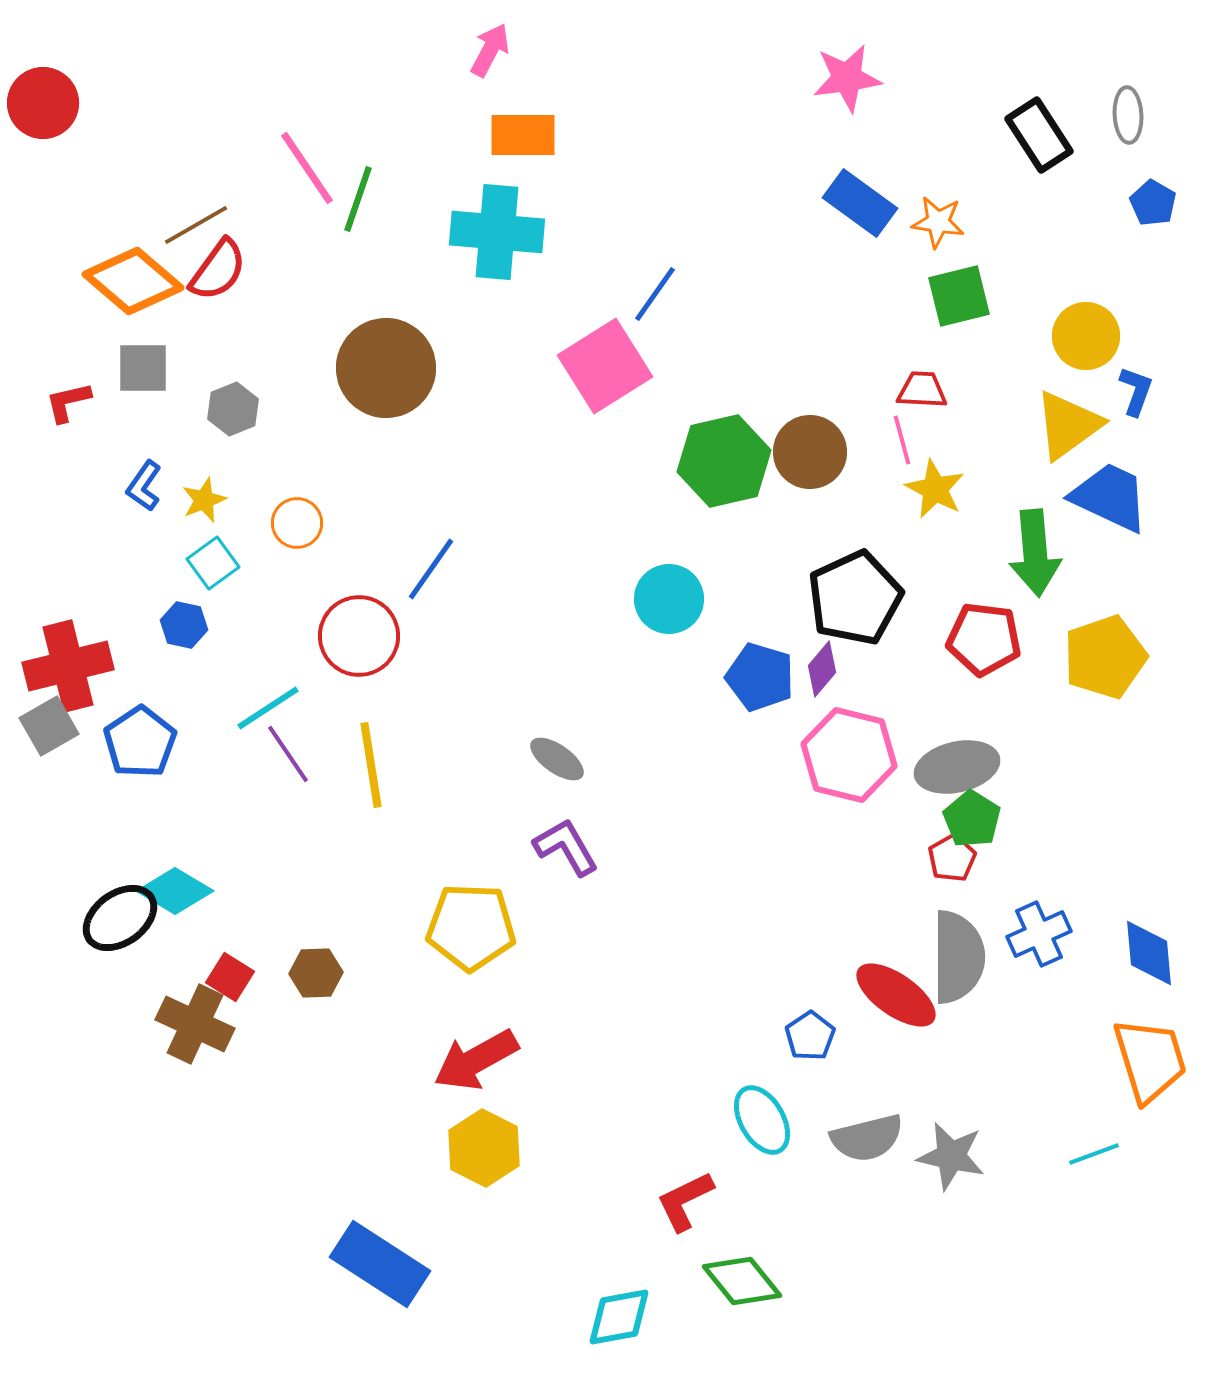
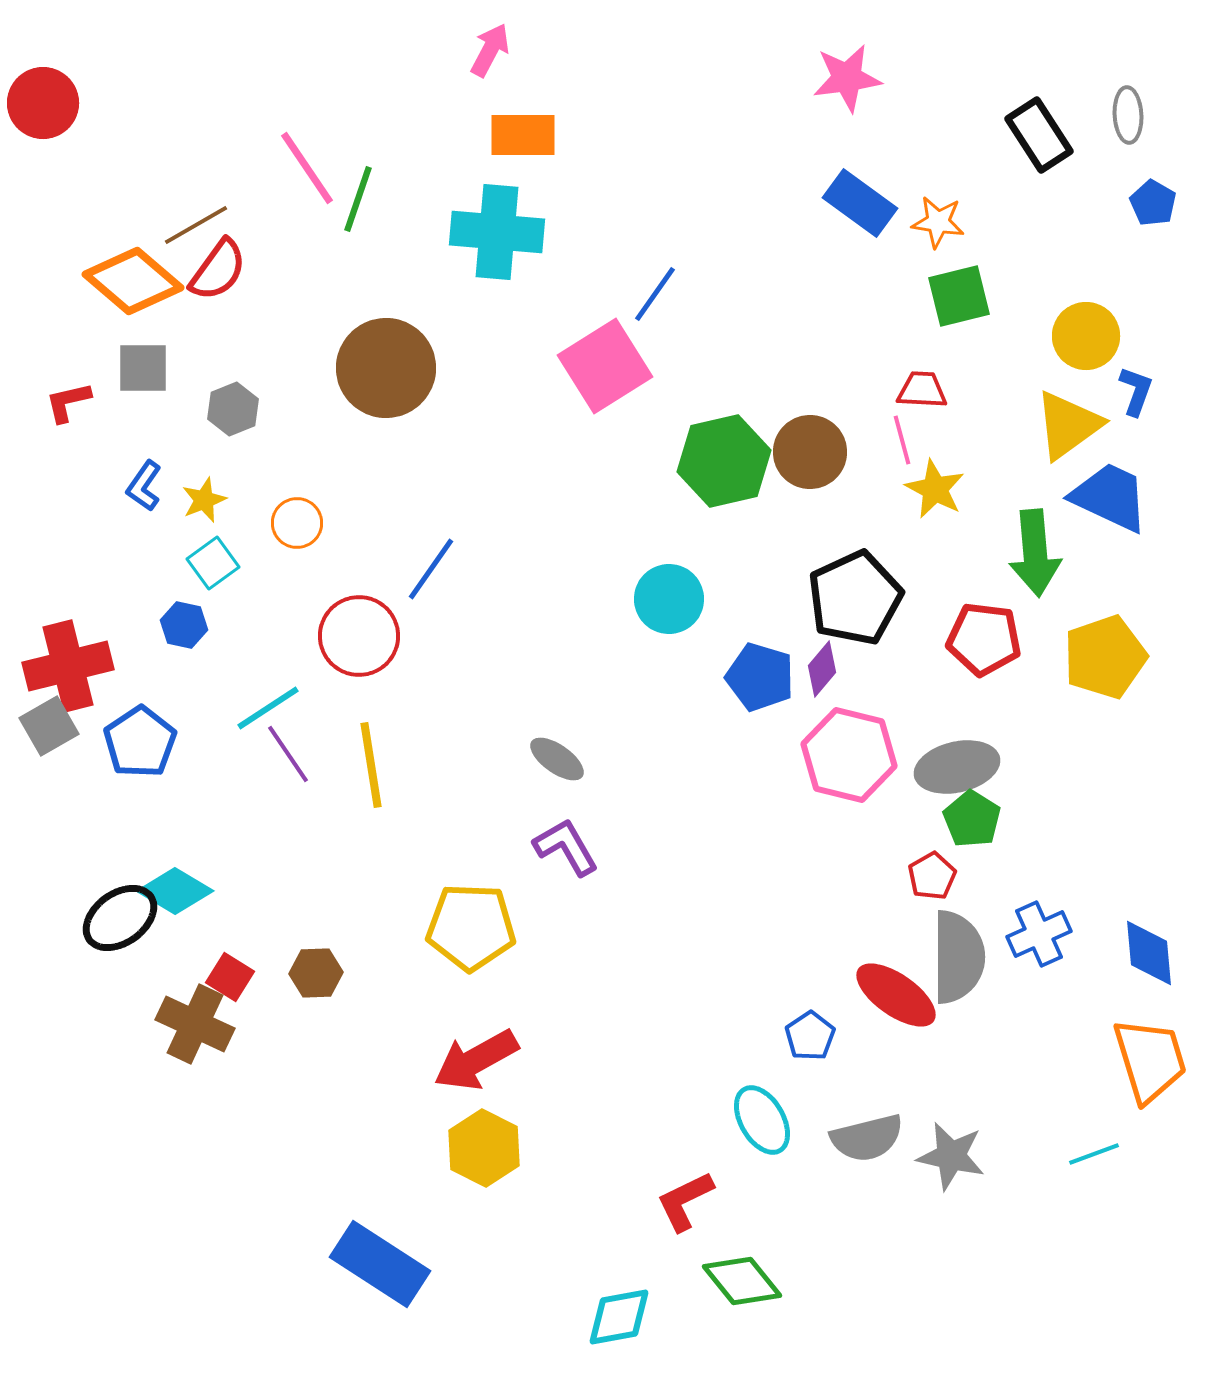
red pentagon at (952, 858): moved 20 px left, 18 px down
